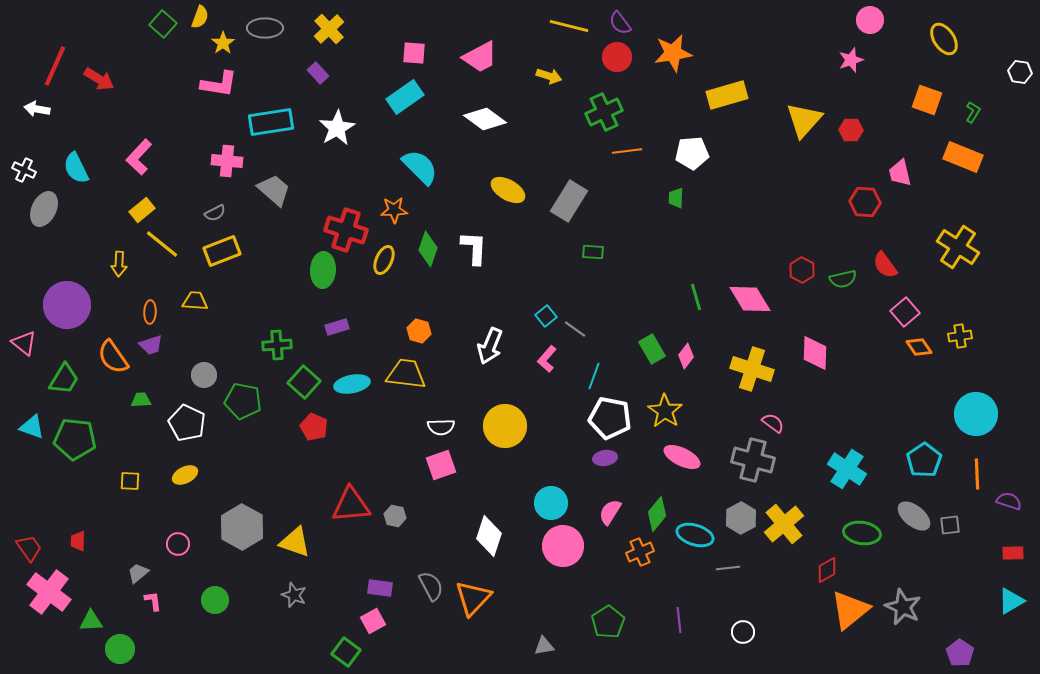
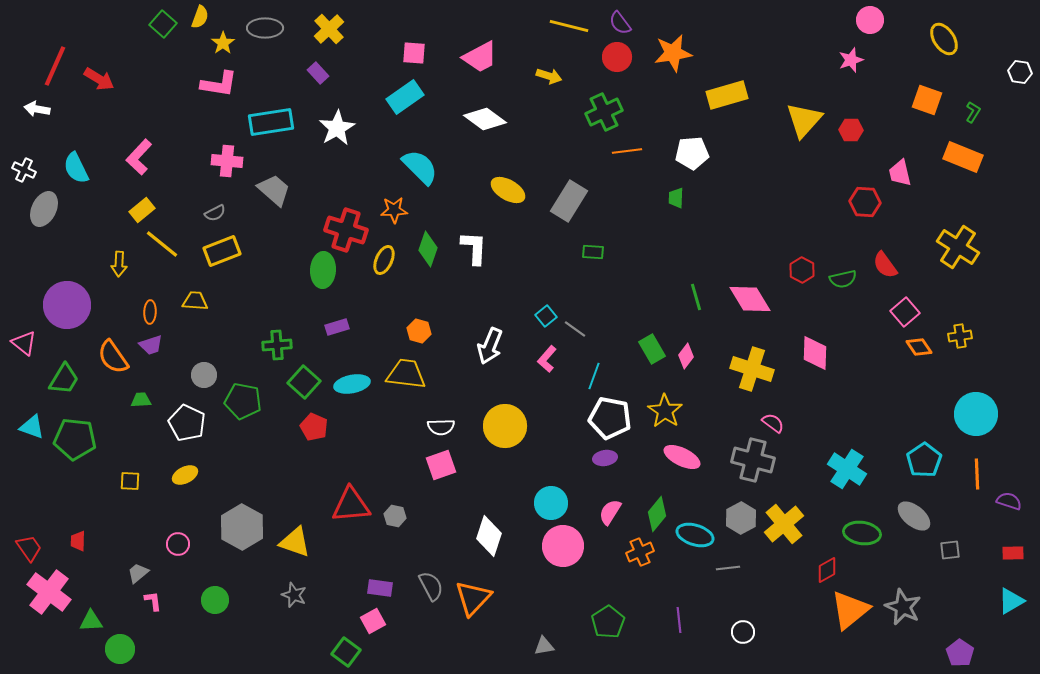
gray square at (950, 525): moved 25 px down
